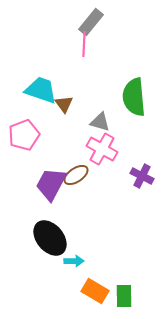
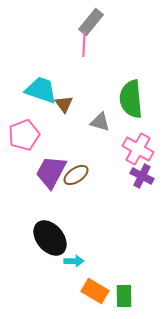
green semicircle: moved 3 px left, 2 px down
pink cross: moved 36 px right
purple trapezoid: moved 12 px up
